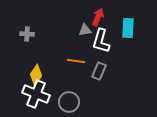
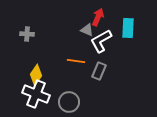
gray triangle: moved 2 px right; rotated 32 degrees clockwise
white L-shape: rotated 45 degrees clockwise
